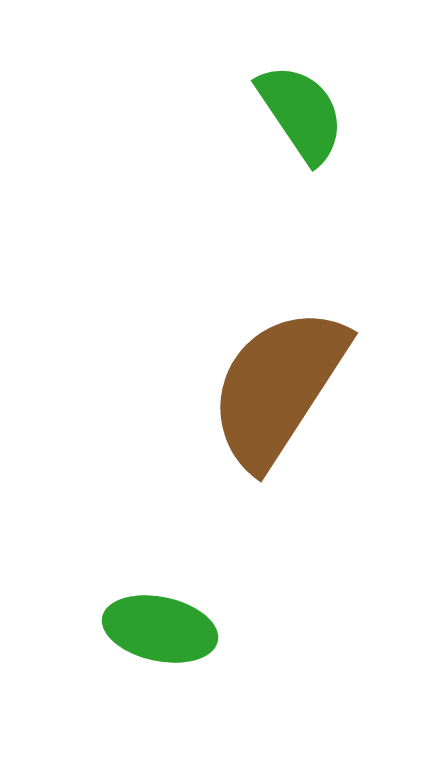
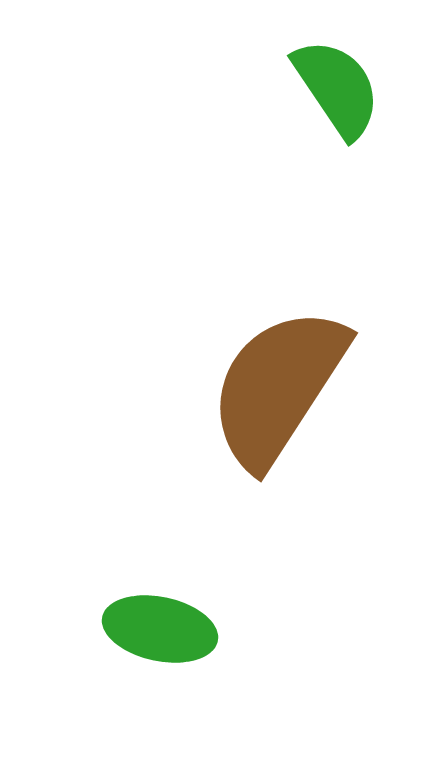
green semicircle: moved 36 px right, 25 px up
